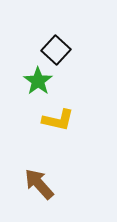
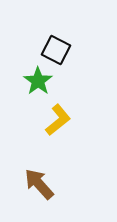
black square: rotated 16 degrees counterclockwise
yellow L-shape: rotated 52 degrees counterclockwise
